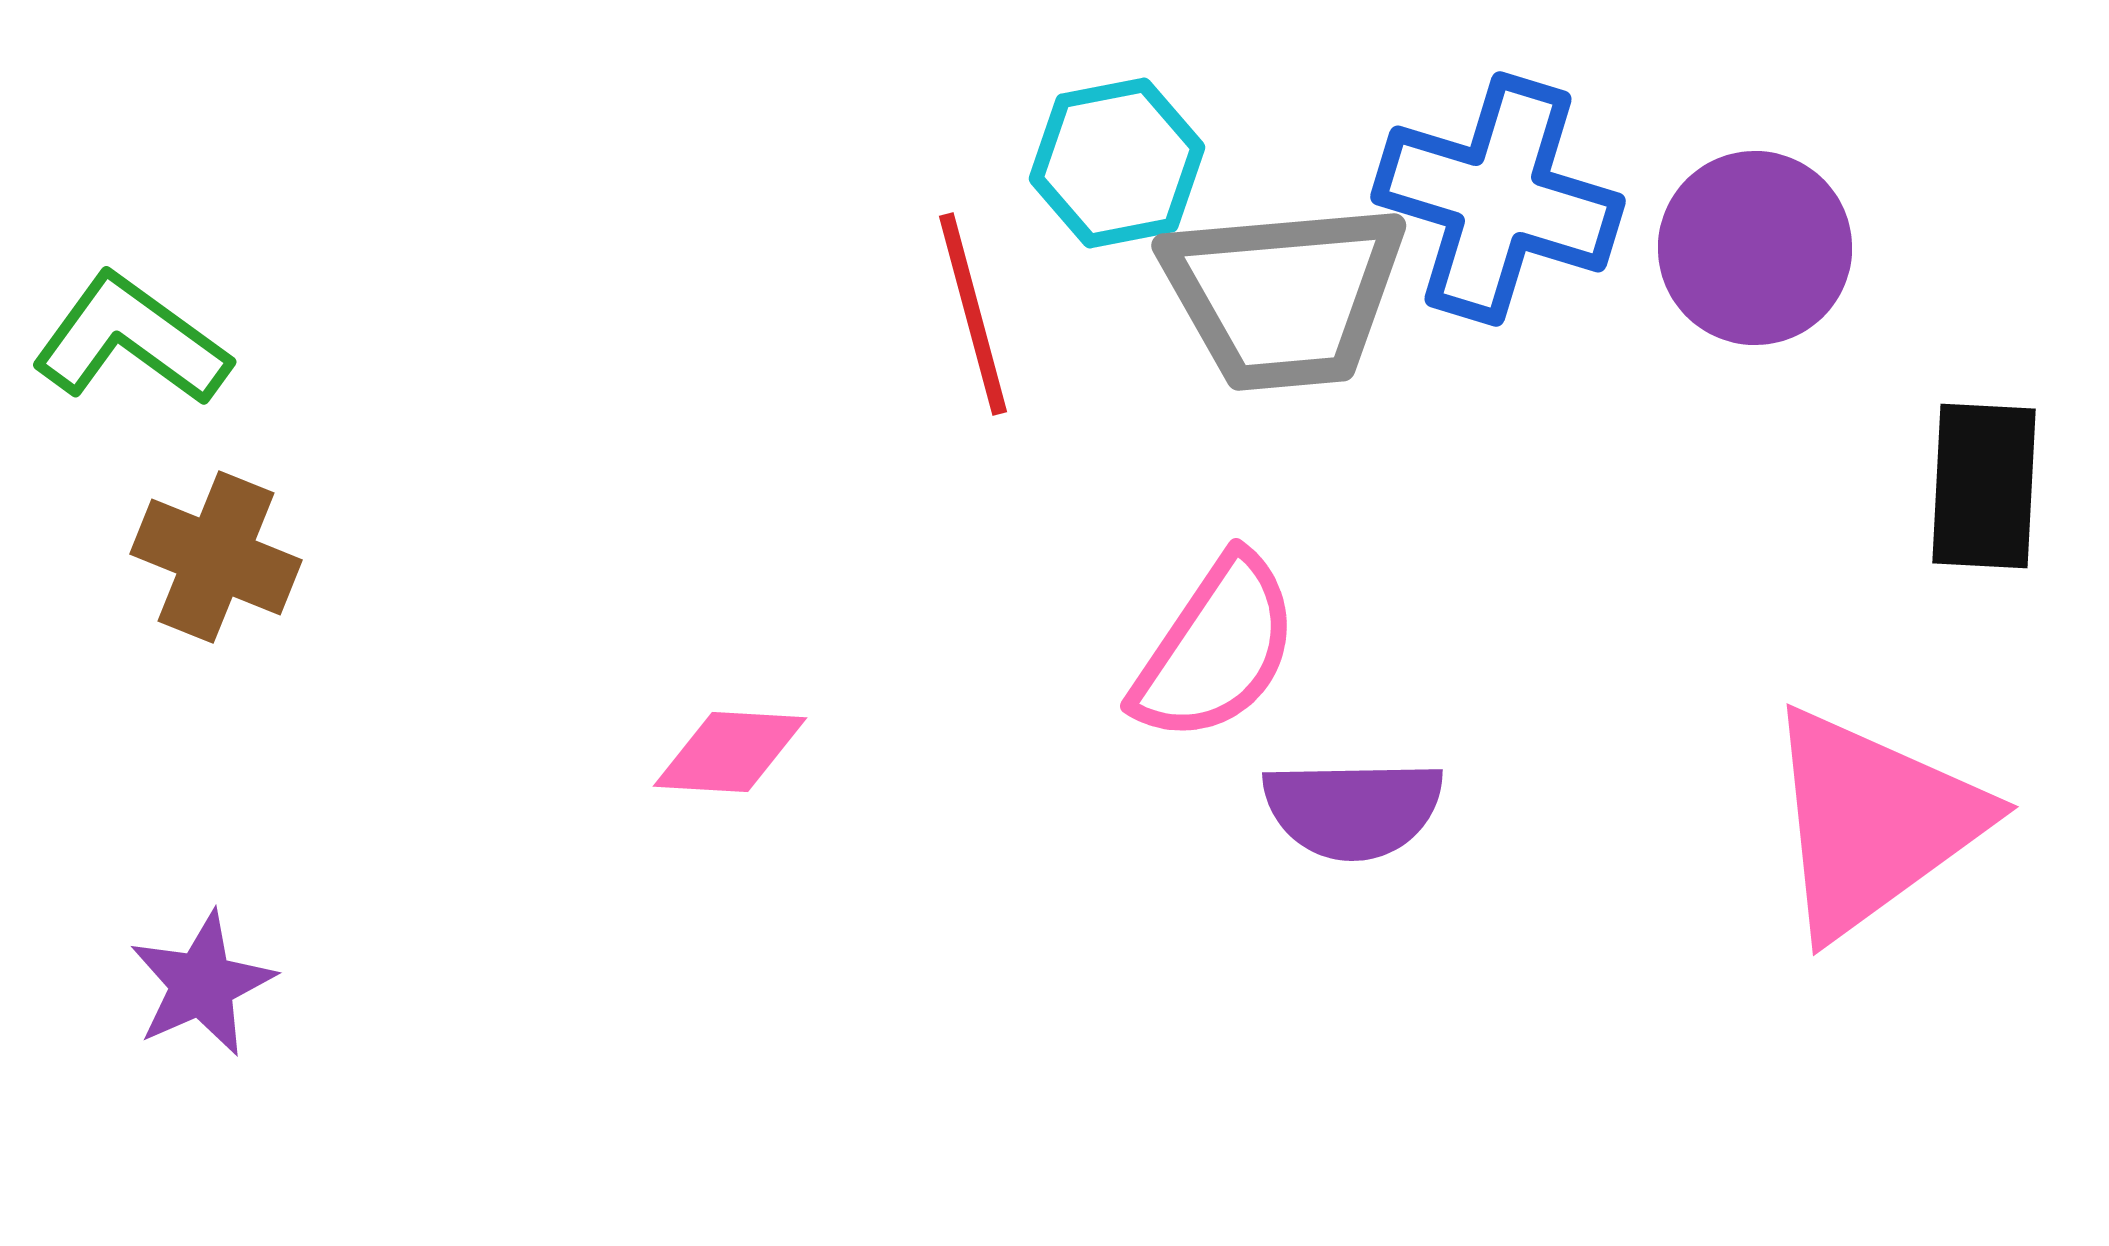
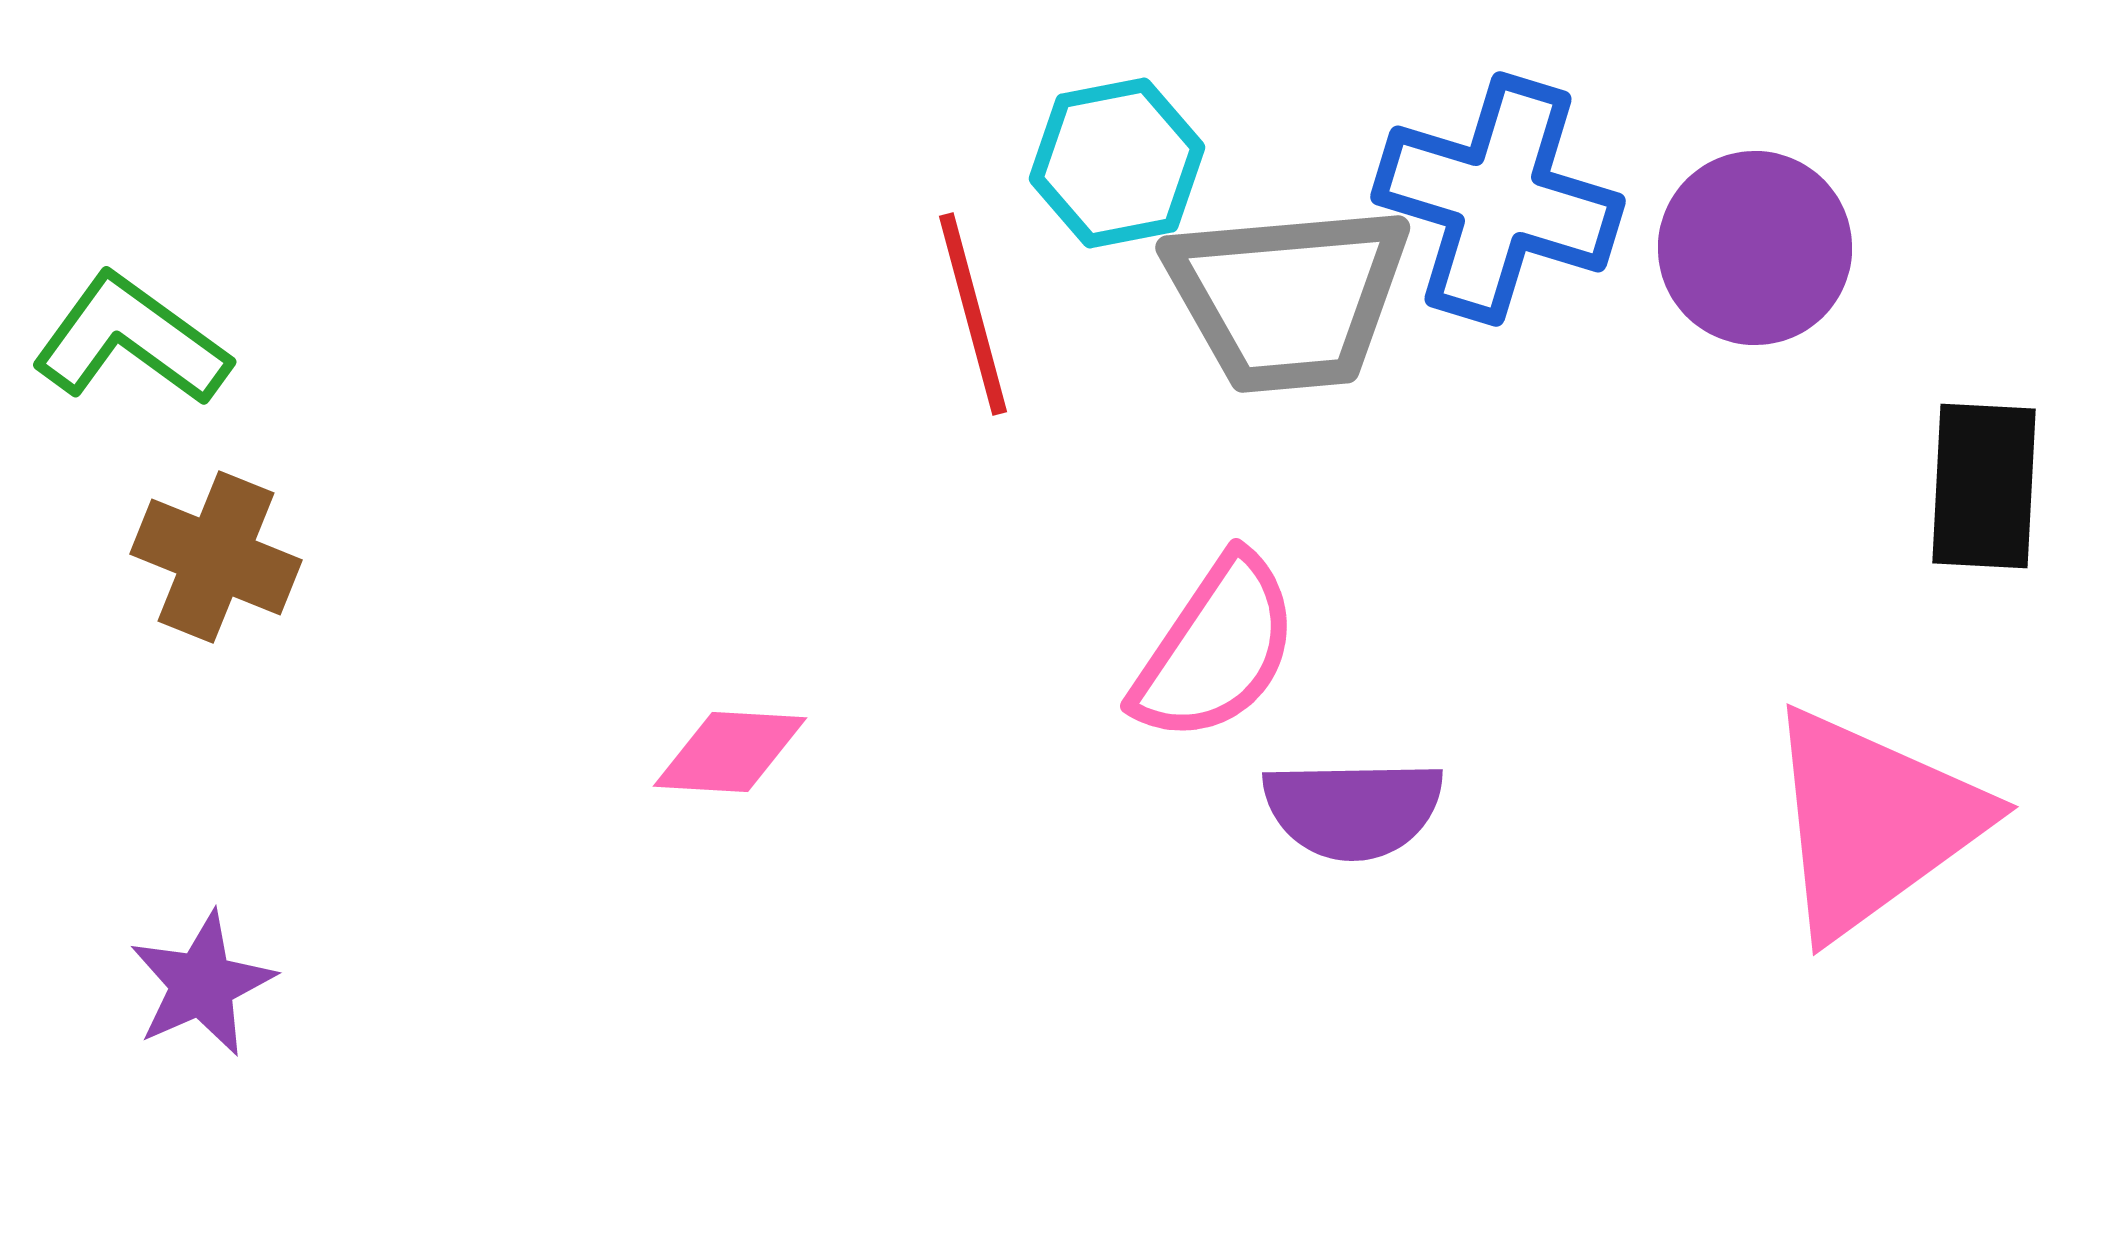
gray trapezoid: moved 4 px right, 2 px down
